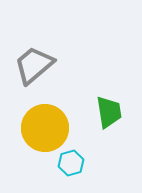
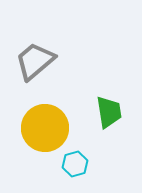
gray trapezoid: moved 1 px right, 4 px up
cyan hexagon: moved 4 px right, 1 px down
